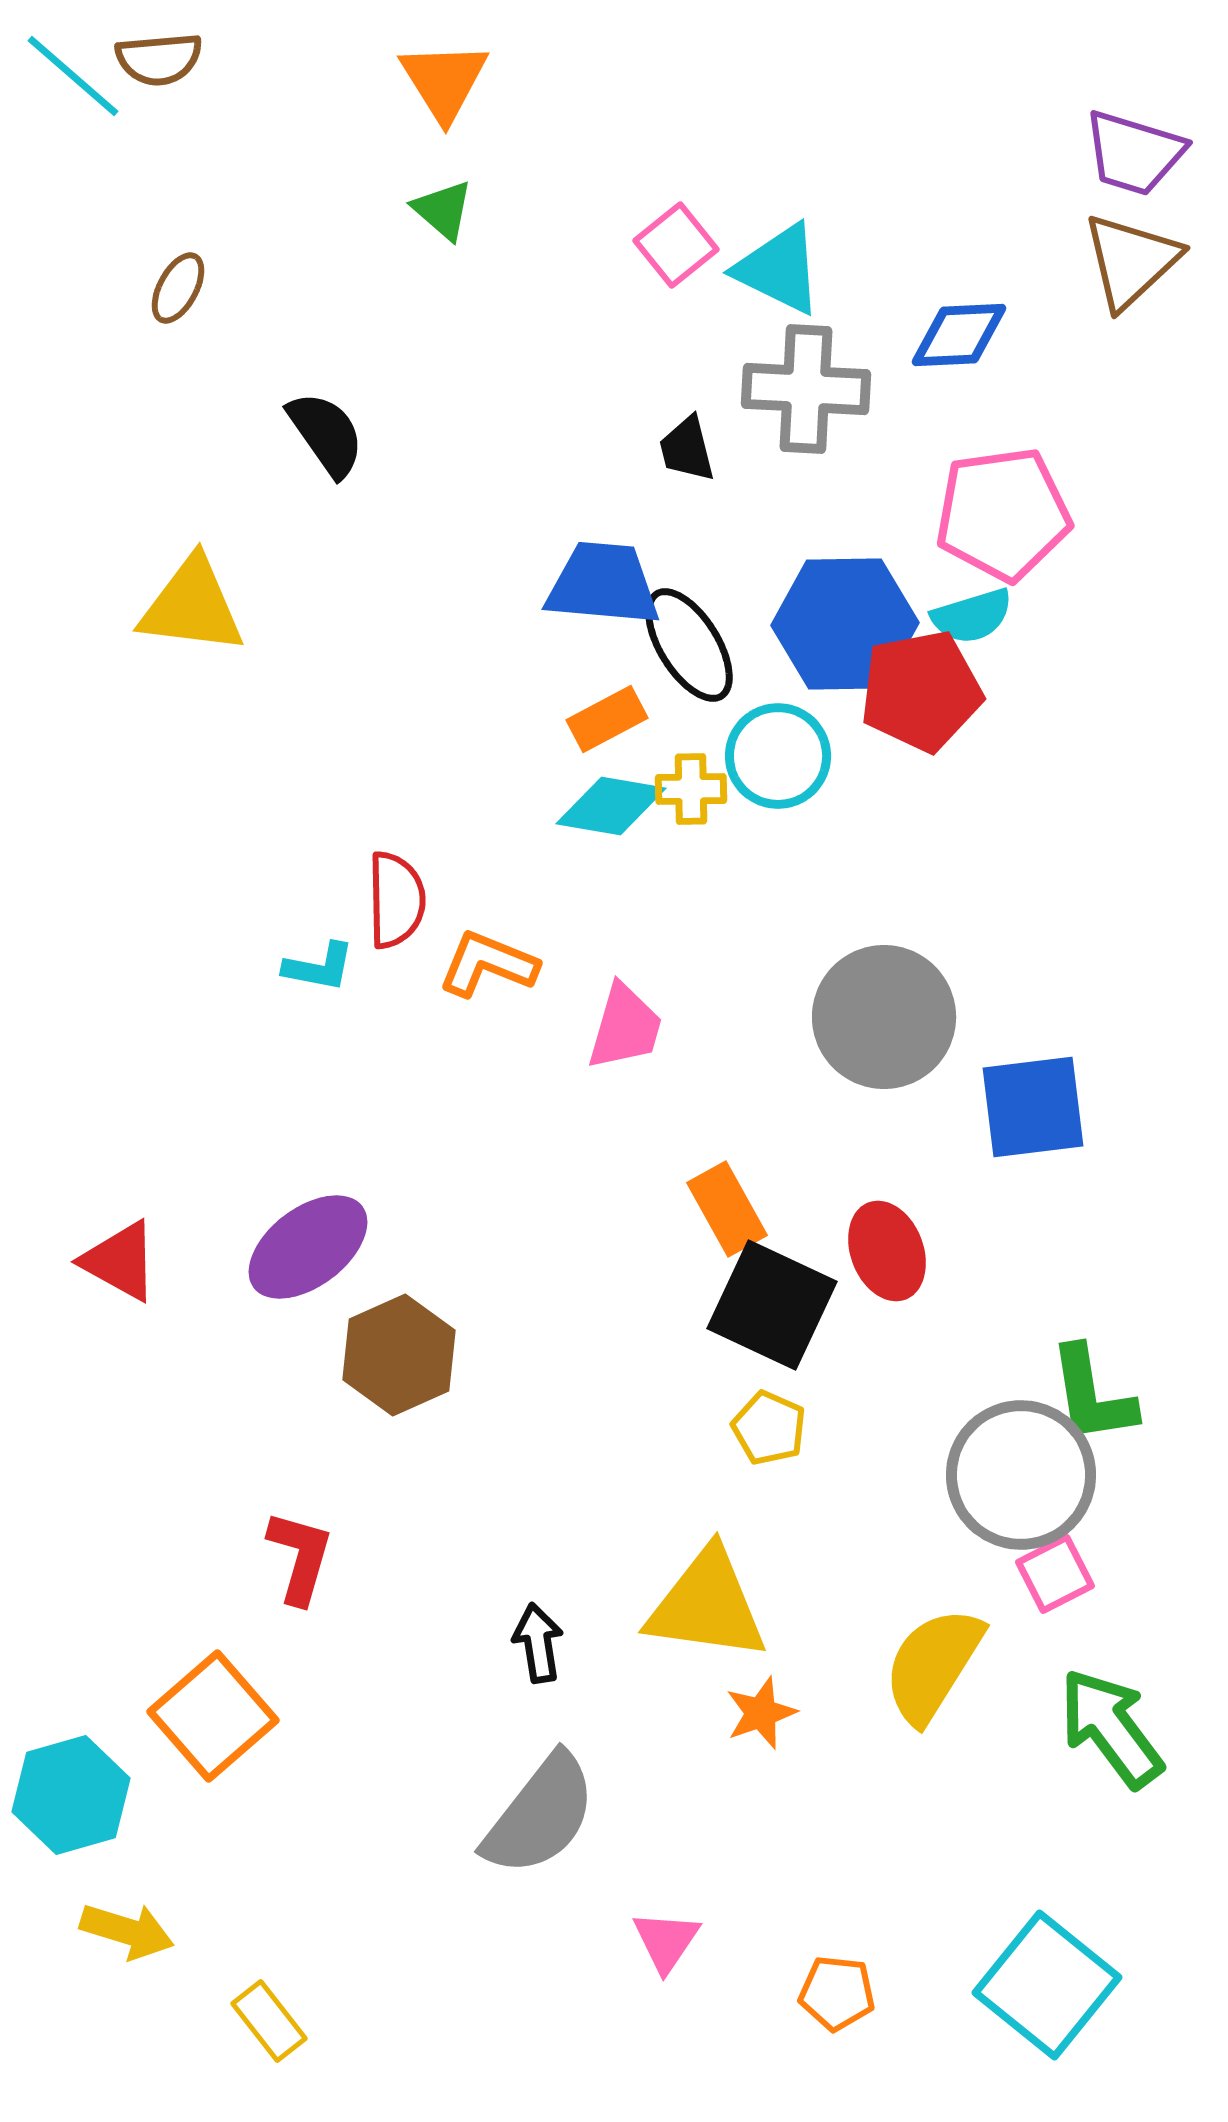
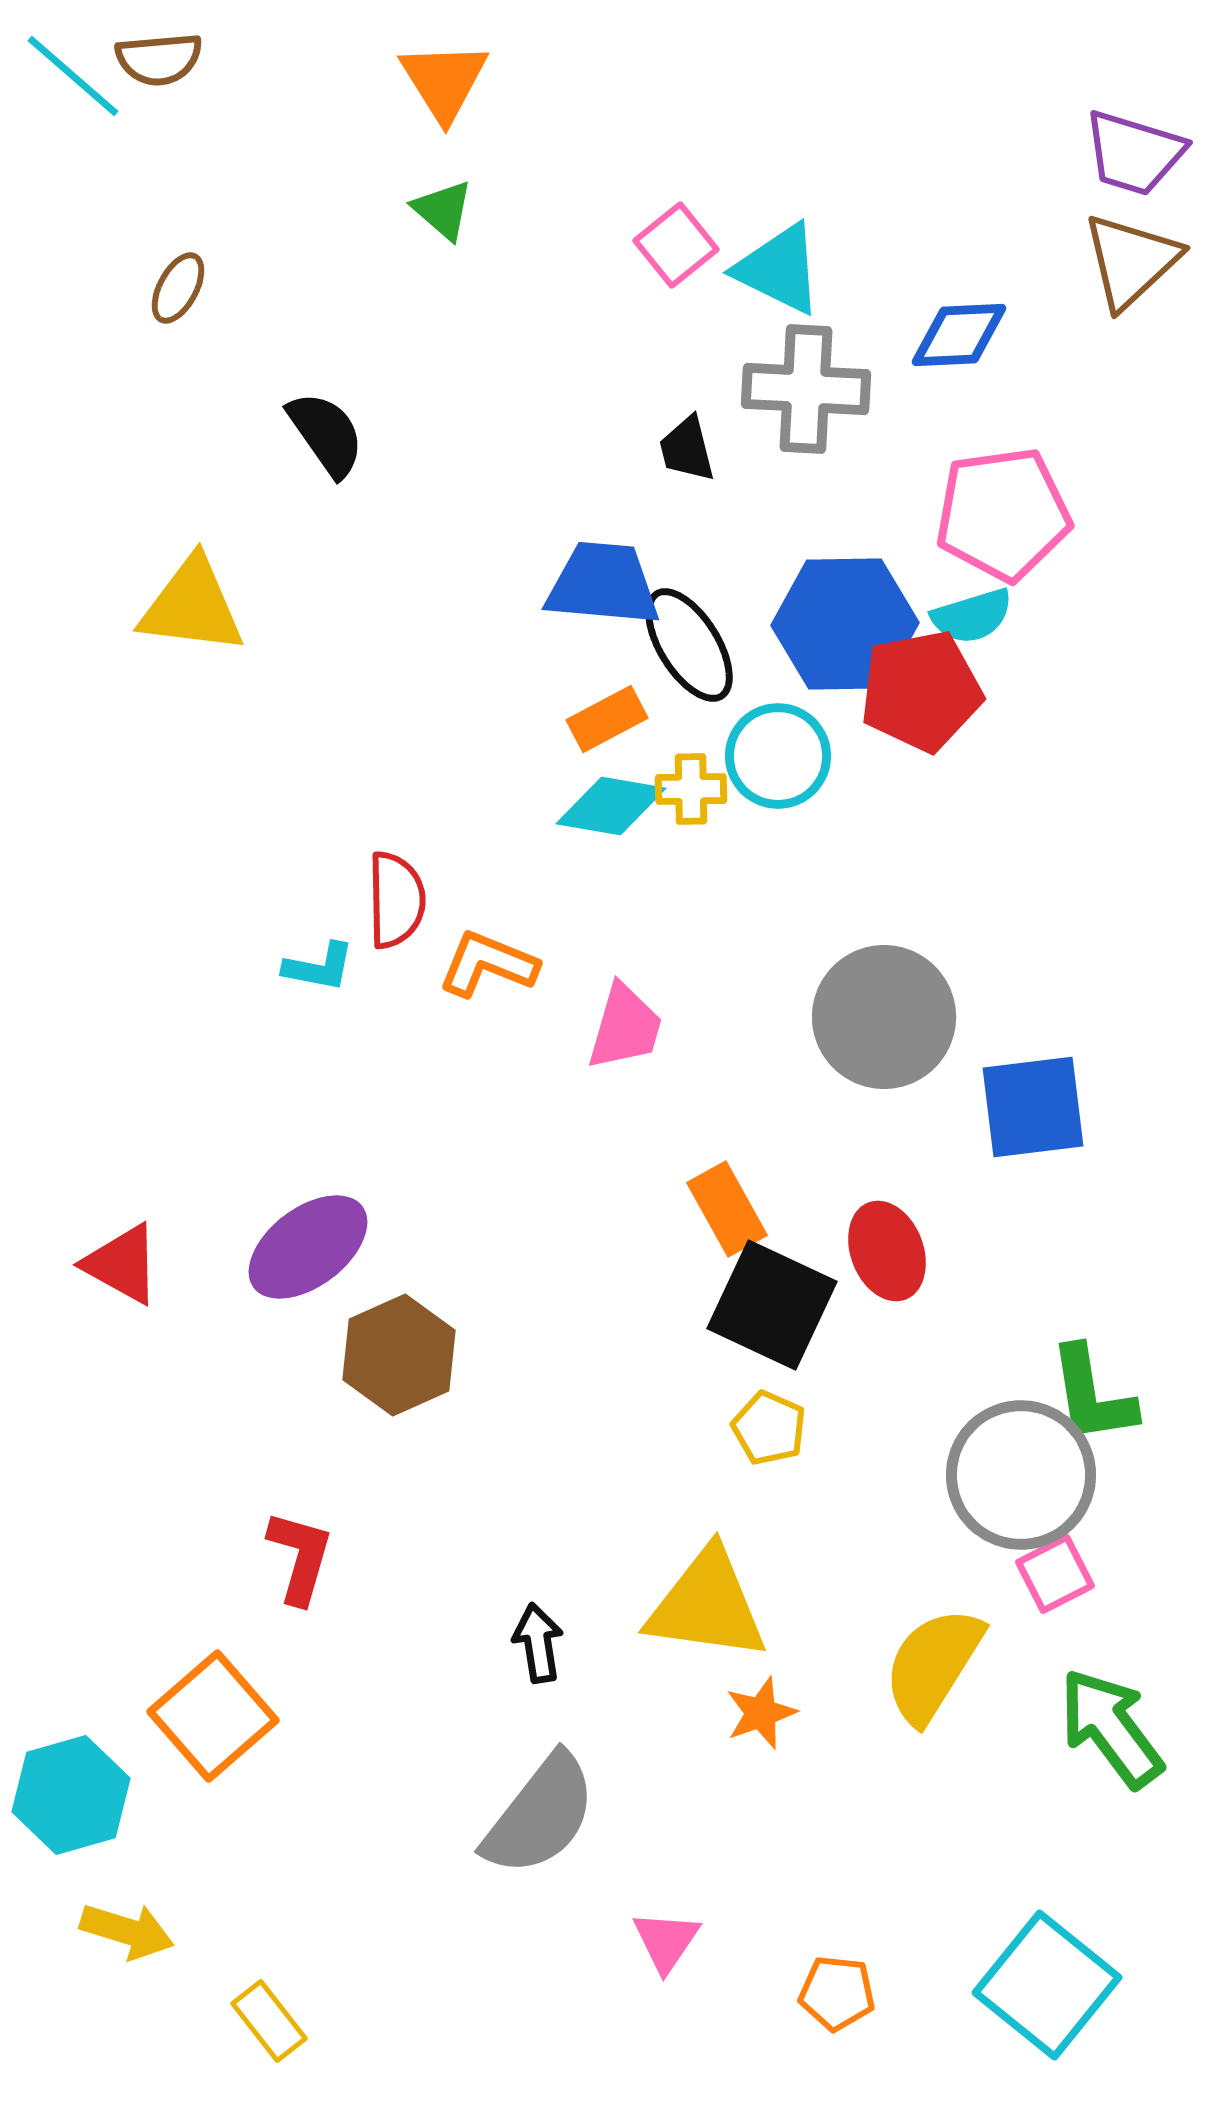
red triangle at (120, 1261): moved 2 px right, 3 px down
